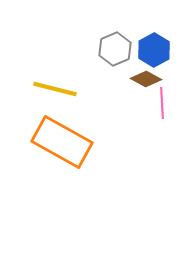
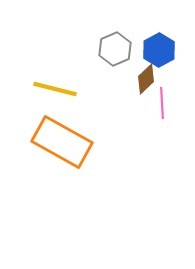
blue hexagon: moved 5 px right
brown diamond: rotated 72 degrees counterclockwise
